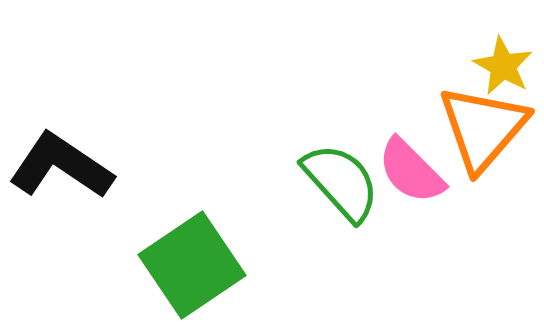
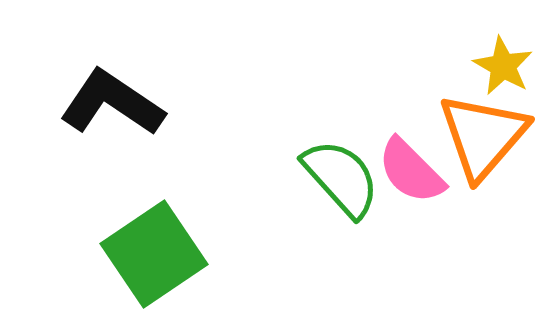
orange triangle: moved 8 px down
black L-shape: moved 51 px right, 63 px up
green semicircle: moved 4 px up
green square: moved 38 px left, 11 px up
